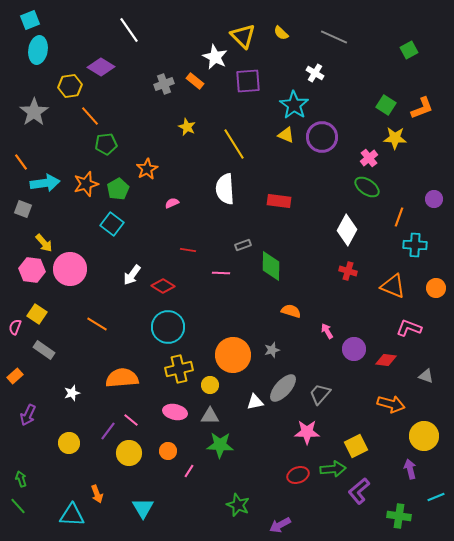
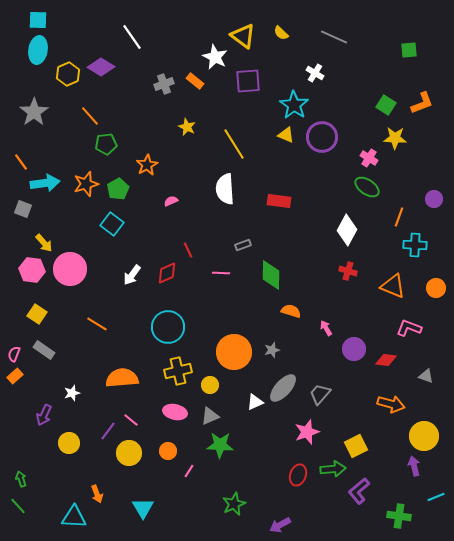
cyan square at (30, 20): moved 8 px right; rotated 24 degrees clockwise
white line at (129, 30): moved 3 px right, 7 px down
yellow triangle at (243, 36): rotated 8 degrees counterclockwise
green square at (409, 50): rotated 24 degrees clockwise
yellow hexagon at (70, 86): moved 2 px left, 12 px up; rotated 15 degrees counterclockwise
orange L-shape at (422, 108): moved 5 px up
pink cross at (369, 158): rotated 18 degrees counterclockwise
orange star at (147, 169): moved 4 px up
pink semicircle at (172, 203): moved 1 px left, 2 px up
red line at (188, 250): rotated 56 degrees clockwise
green diamond at (271, 266): moved 9 px down
red diamond at (163, 286): moved 4 px right, 13 px up; rotated 55 degrees counterclockwise
pink semicircle at (15, 327): moved 1 px left, 27 px down
pink arrow at (327, 331): moved 1 px left, 3 px up
orange circle at (233, 355): moved 1 px right, 3 px up
yellow cross at (179, 369): moved 1 px left, 2 px down
white triangle at (255, 402): rotated 12 degrees counterclockwise
purple arrow at (28, 415): moved 16 px right
gray triangle at (210, 416): rotated 24 degrees counterclockwise
pink star at (307, 432): rotated 20 degrees counterclockwise
purple arrow at (410, 469): moved 4 px right, 3 px up
red ellipse at (298, 475): rotated 50 degrees counterclockwise
green star at (238, 505): moved 4 px left, 1 px up; rotated 25 degrees clockwise
cyan triangle at (72, 515): moved 2 px right, 2 px down
